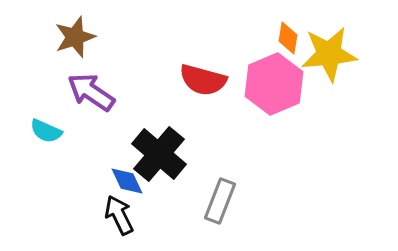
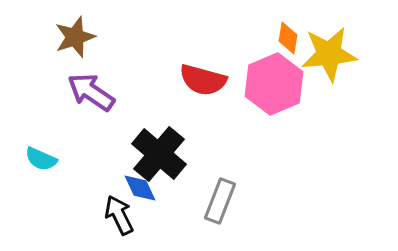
cyan semicircle: moved 5 px left, 28 px down
blue diamond: moved 13 px right, 7 px down
